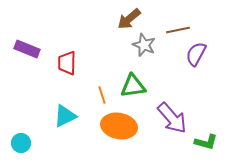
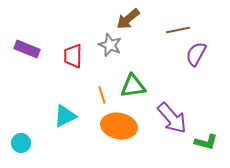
brown arrow: moved 1 px left
gray star: moved 34 px left
red trapezoid: moved 6 px right, 7 px up
